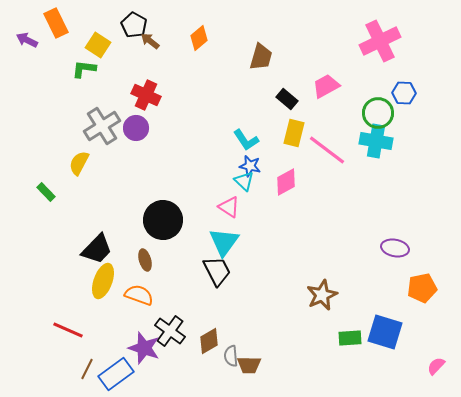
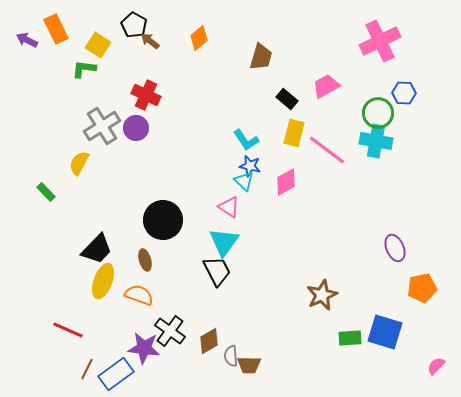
orange rectangle at (56, 23): moved 6 px down
purple ellipse at (395, 248): rotated 56 degrees clockwise
purple star at (144, 348): rotated 12 degrees counterclockwise
